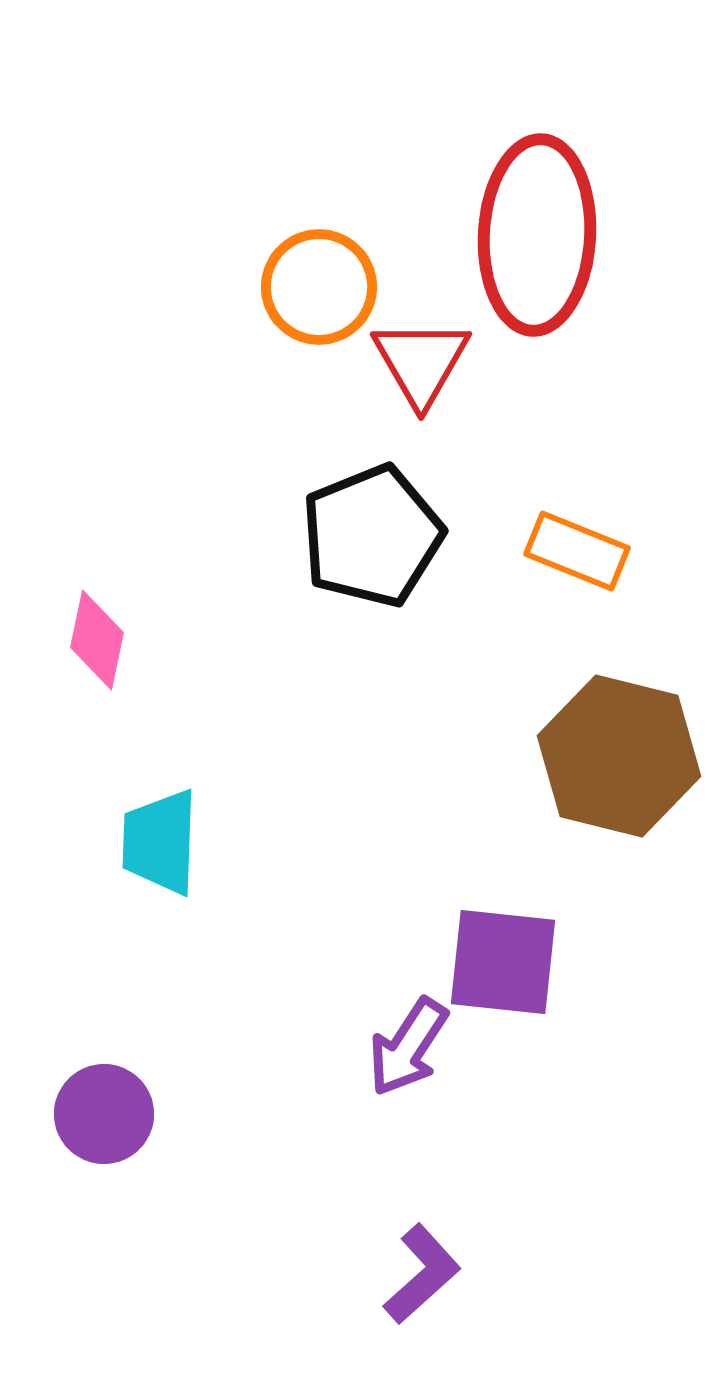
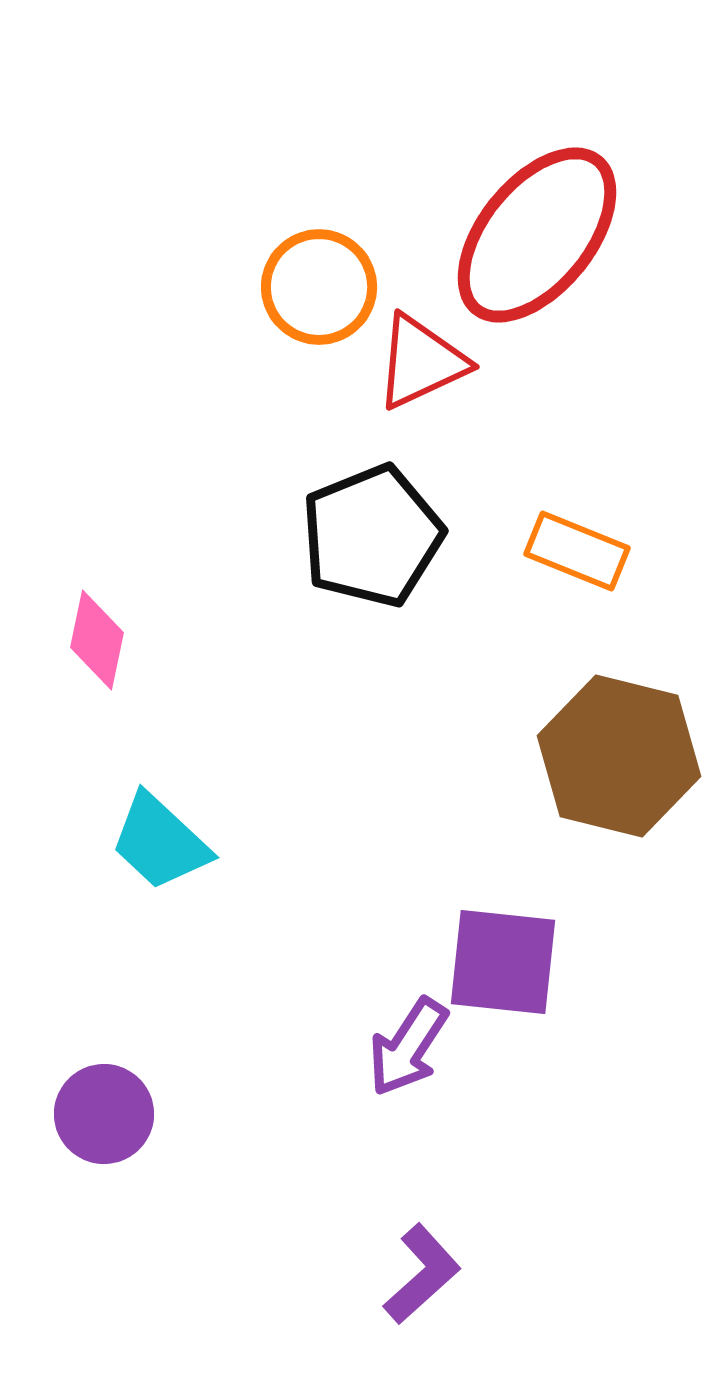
red ellipse: rotated 36 degrees clockwise
red triangle: rotated 35 degrees clockwise
cyan trapezoid: rotated 49 degrees counterclockwise
